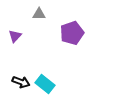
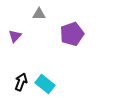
purple pentagon: moved 1 px down
black arrow: rotated 90 degrees counterclockwise
